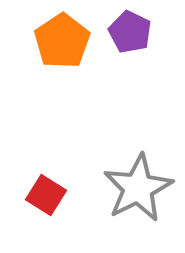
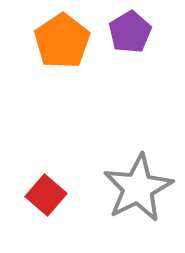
purple pentagon: rotated 15 degrees clockwise
red square: rotated 9 degrees clockwise
